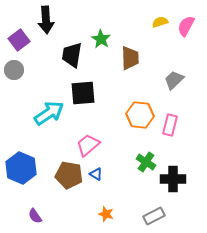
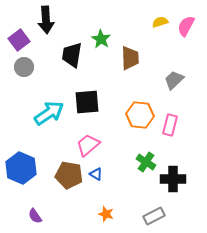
gray circle: moved 10 px right, 3 px up
black square: moved 4 px right, 9 px down
